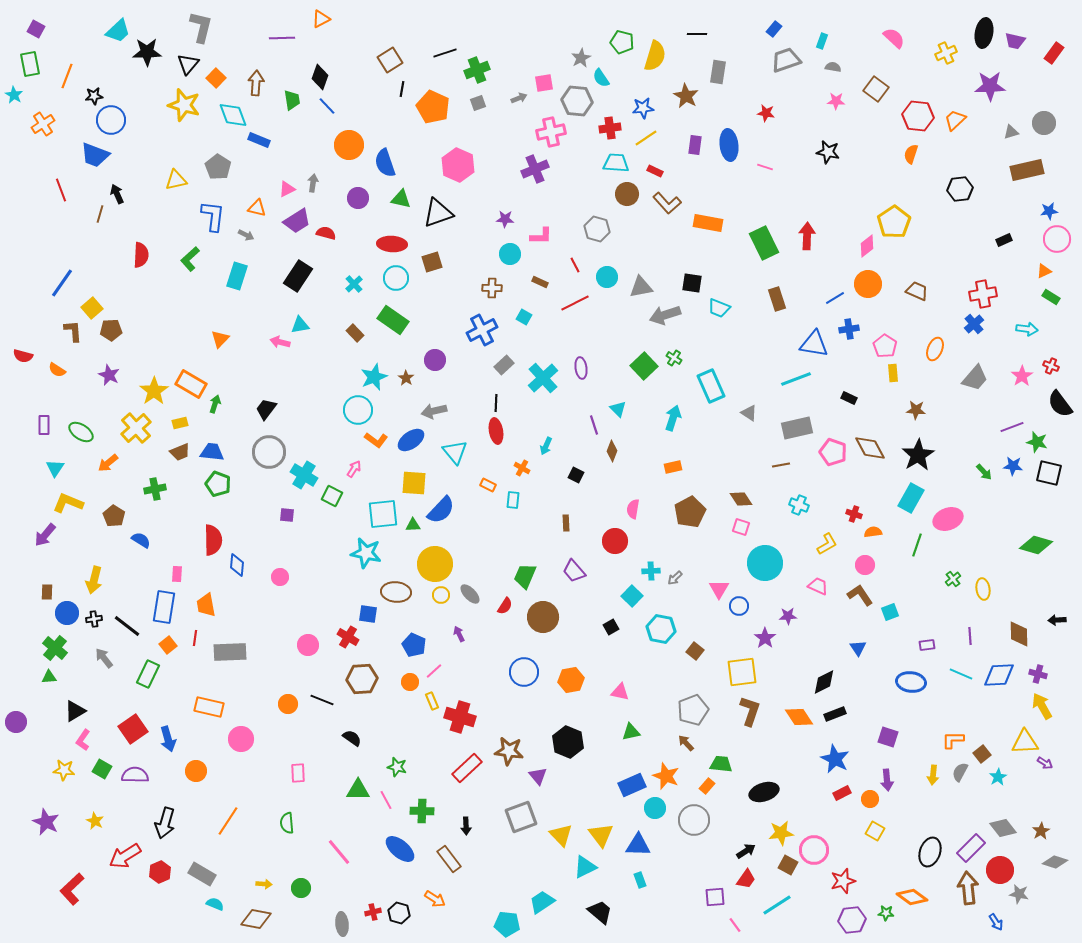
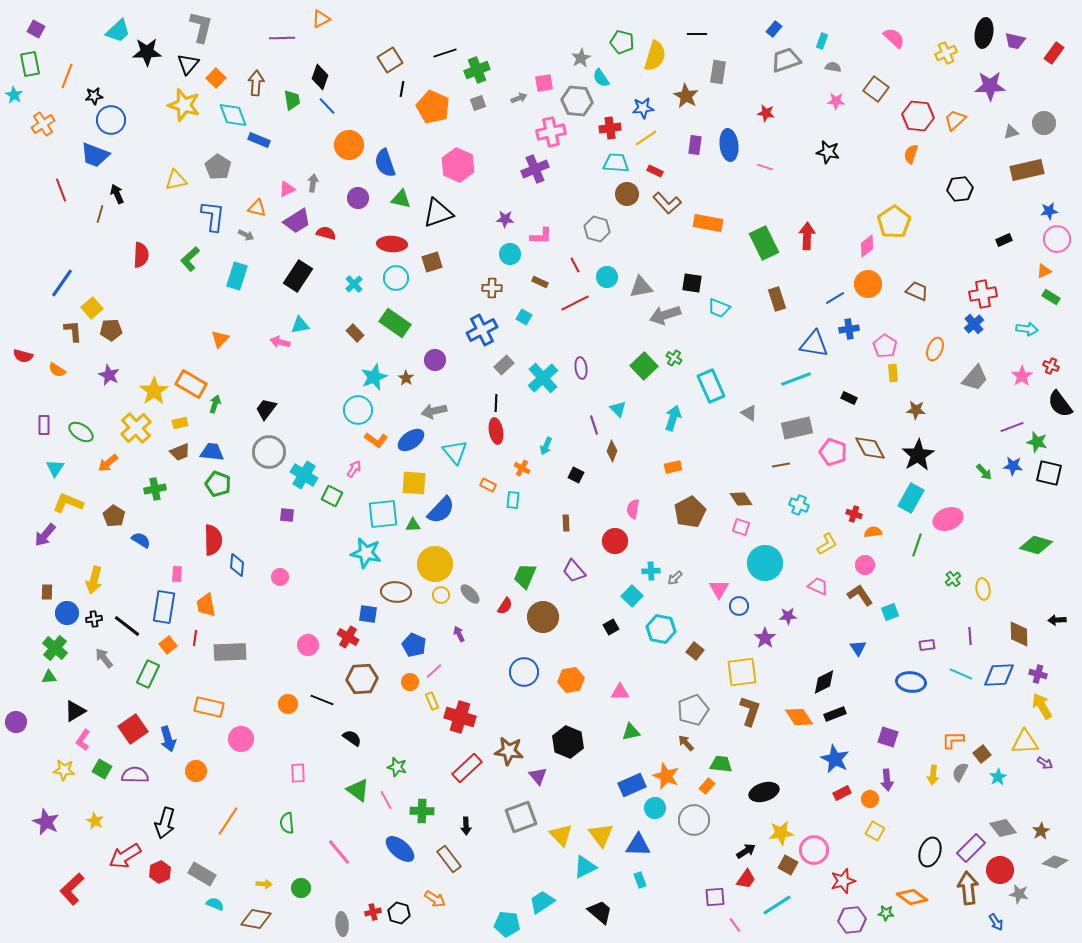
green rectangle at (393, 320): moved 2 px right, 3 px down
pink triangle at (620, 692): rotated 12 degrees counterclockwise
green triangle at (358, 790): rotated 35 degrees clockwise
